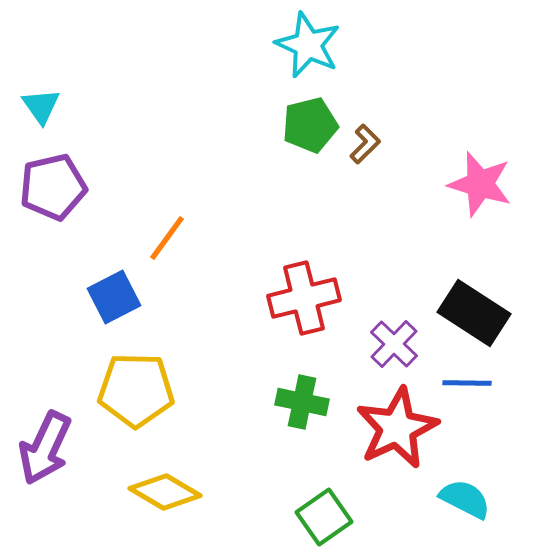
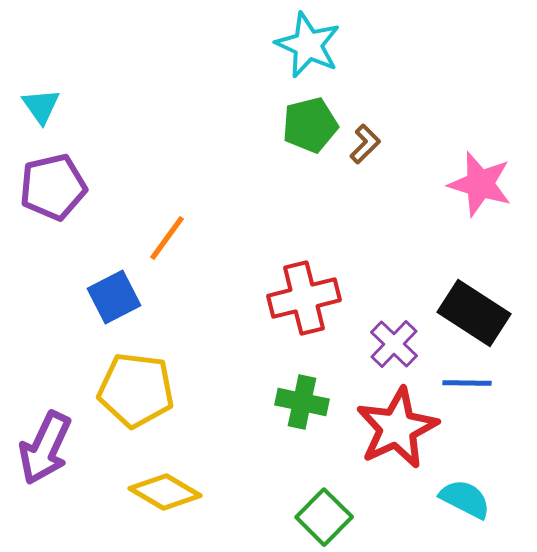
yellow pentagon: rotated 6 degrees clockwise
green square: rotated 10 degrees counterclockwise
